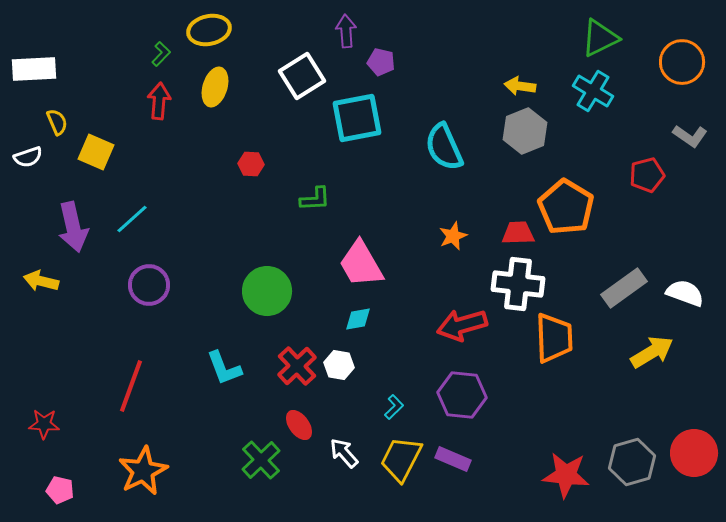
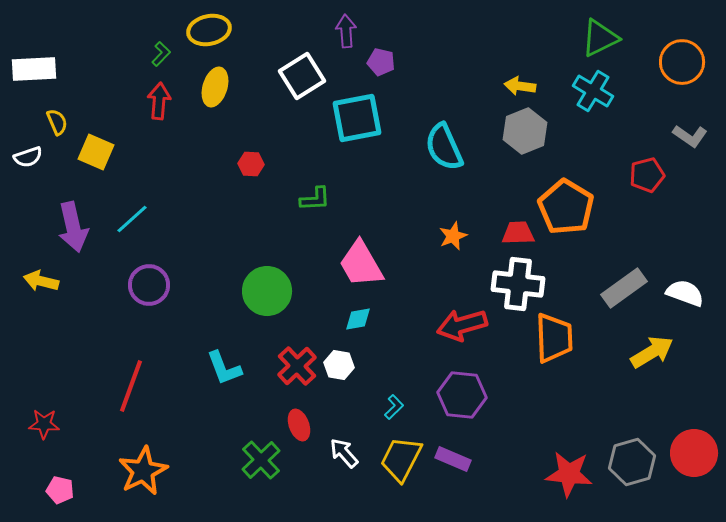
red ellipse at (299, 425): rotated 16 degrees clockwise
red star at (566, 475): moved 3 px right, 1 px up
